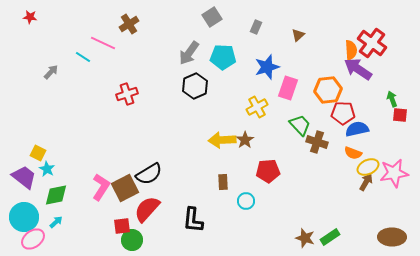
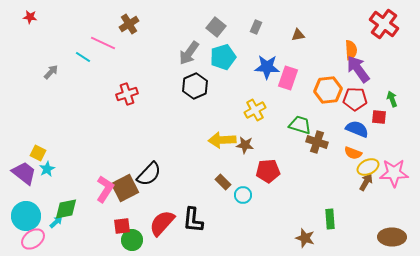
gray square at (212, 17): moved 4 px right, 10 px down; rotated 18 degrees counterclockwise
brown triangle at (298, 35): rotated 32 degrees clockwise
red cross at (372, 43): moved 12 px right, 19 px up
cyan pentagon at (223, 57): rotated 20 degrees counterclockwise
blue star at (267, 67): rotated 20 degrees clockwise
purple arrow at (358, 69): rotated 20 degrees clockwise
pink rectangle at (288, 88): moved 10 px up
yellow cross at (257, 107): moved 2 px left, 3 px down
red pentagon at (343, 113): moved 12 px right, 14 px up
red square at (400, 115): moved 21 px left, 2 px down
green trapezoid at (300, 125): rotated 30 degrees counterclockwise
blue semicircle at (357, 129): rotated 35 degrees clockwise
brown star at (245, 140): moved 5 px down; rotated 30 degrees counterclockwise
cyan star at (47, 169): rotated 14 degrees clockwise
pink star at (394, 173): rotated 8 degrees clockwise
black semicircle at (149, 174): rotated 16 degrees counterclockwise
purple trapezoid at (24, 177): moved 4 px up
brown rectangle at (223, 182): rotated 42 degrees counterclockwise
pink L-shape at (101, 187): moved 4 px right, 2 px down
green diamond at (56, 195): moved 10 px right, 14 px down
cyan circle at (246, 201): moved 3 px left, 6 px up
red semicircle at (147, 209): moved 15 px right, 14 px down
cyan circle at (24, 217): moved 2 px right, 1 px up
green rectangle at (330, 237): moved 18 px up; rotated 60 degrees counterclockwise
